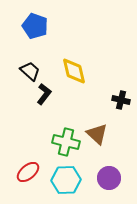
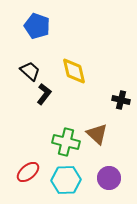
blue pentagon: moved 2 px right
